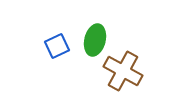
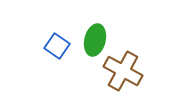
blue square: rotated 30 degrees counterclockwise
